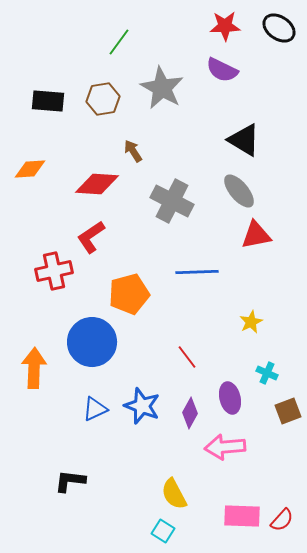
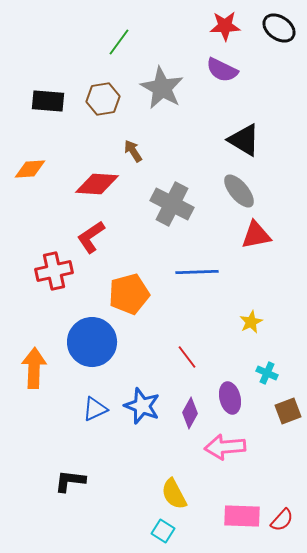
gray cross: moved 3 px down
